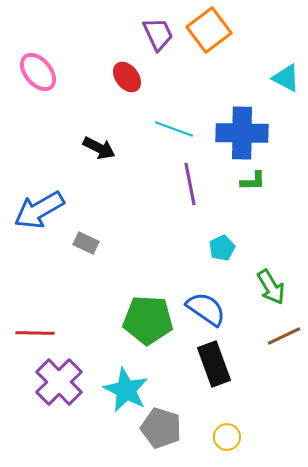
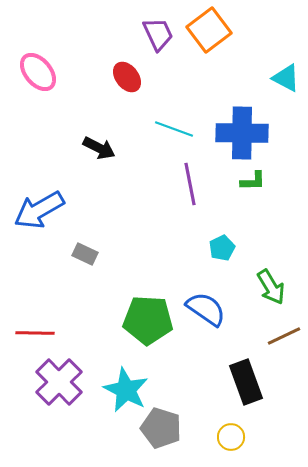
gray rectangle: moved 1 px left, 11 px down
black rectangle: moved 32 px right, 18 px down
yellow circle: moved 4 px right
